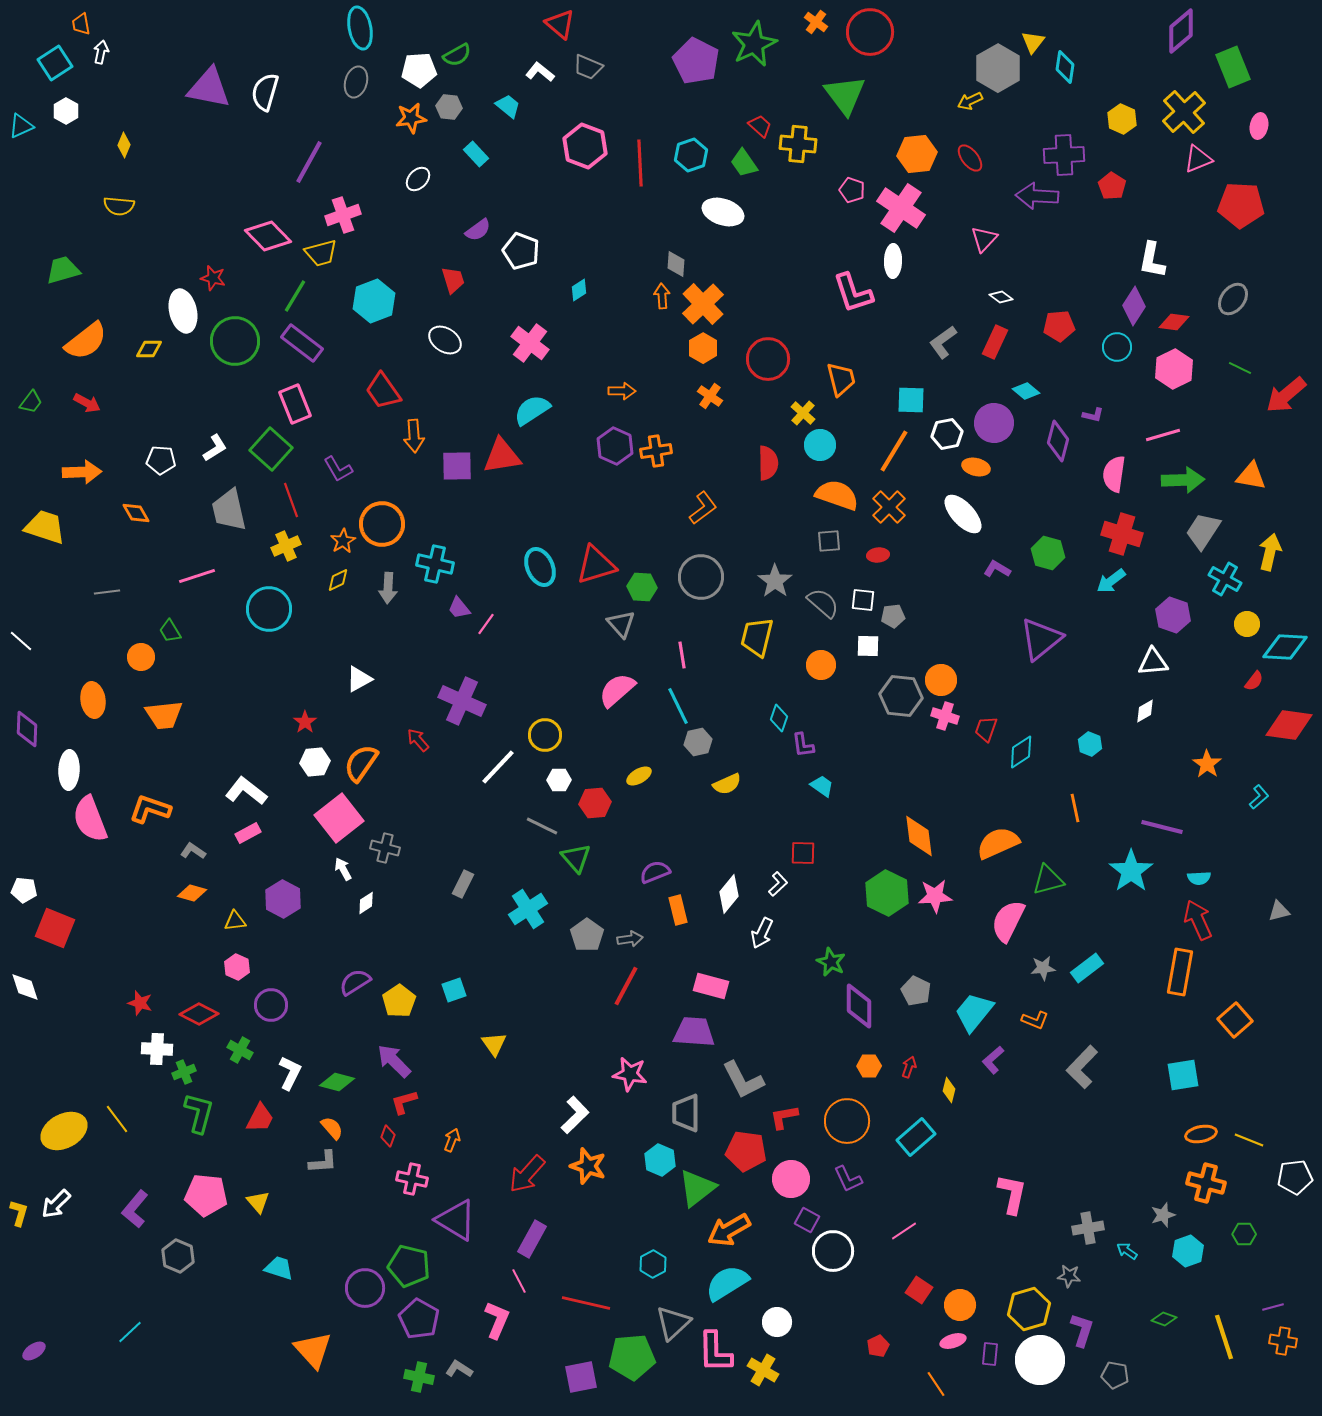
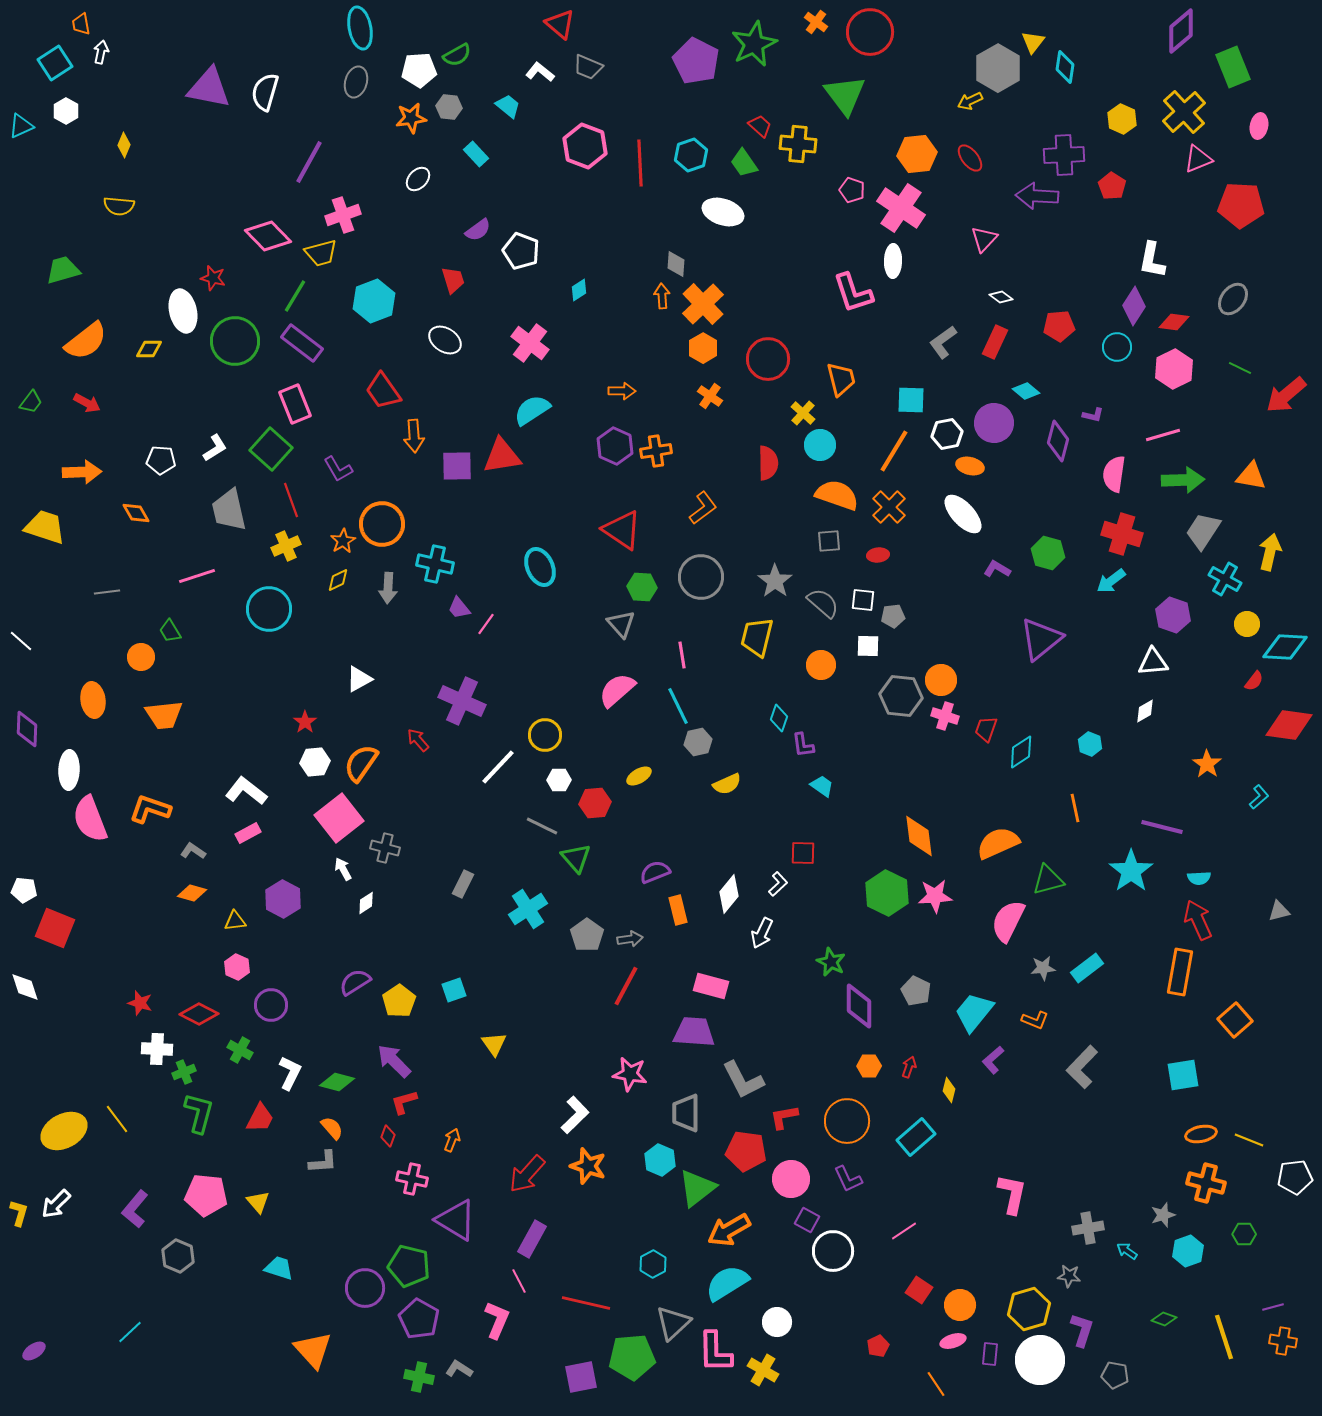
orange ellipse at (976, 467): moved 6 px left, 1 px up
red triangle at (596, 565): moved 26 px right, 35 px up; rotated 51 degrees clockwise
